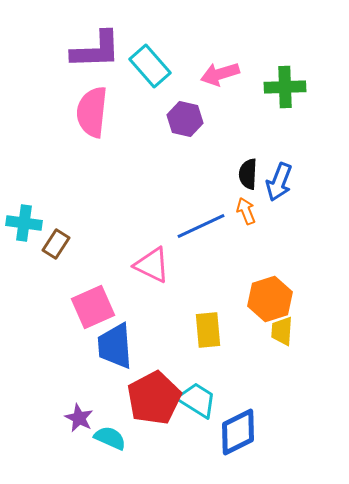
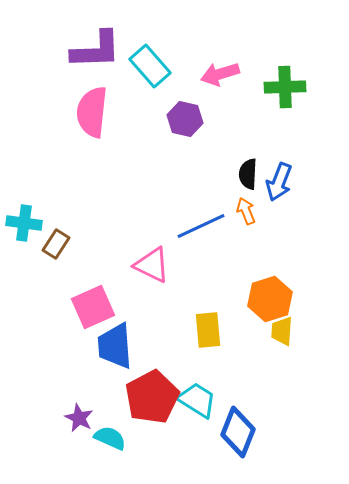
red pentagon: moved 2 px left, 1 px up
blue diamond: rotated 42 degrees counterclockwise
